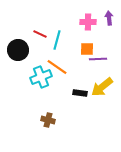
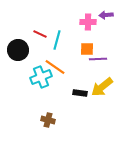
purple arrow: moved 3 px left, 3 px up; rotated 88 degrees counterclockwise
orange line: moved 2 px left
